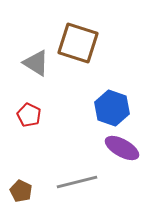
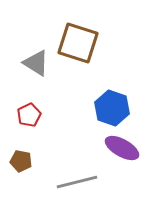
red pentagon: rotated 20 degrees clockwise
brown pentagon: moved 30 px up; rotated 15 degrees counterclockwise
